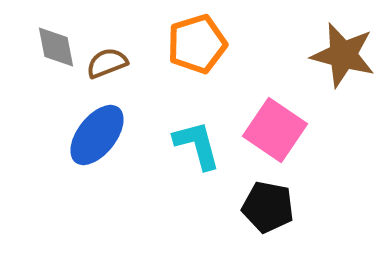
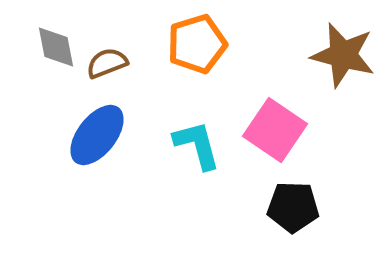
black pentagon: moved 25 px right; rotated 9 degrees counterclockwise
